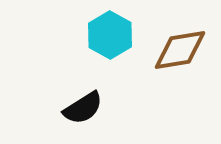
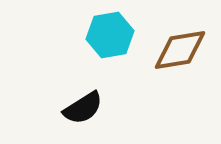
cyan hexagon: rotated 21 degrees clockwise
